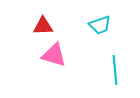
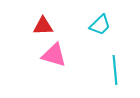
cyan trapezoid: rotated 25 degrees counterclockwise
